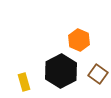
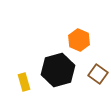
black hexagon: moved 3 px left, 1 px up; rotated 12 degrees clockwise
